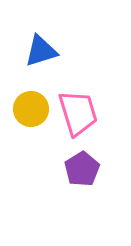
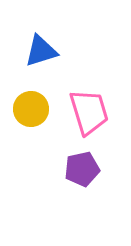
pink trapezoid: moved 11 px right, 1 px up
purple pentagon: rotated 20 degrees clockwise
